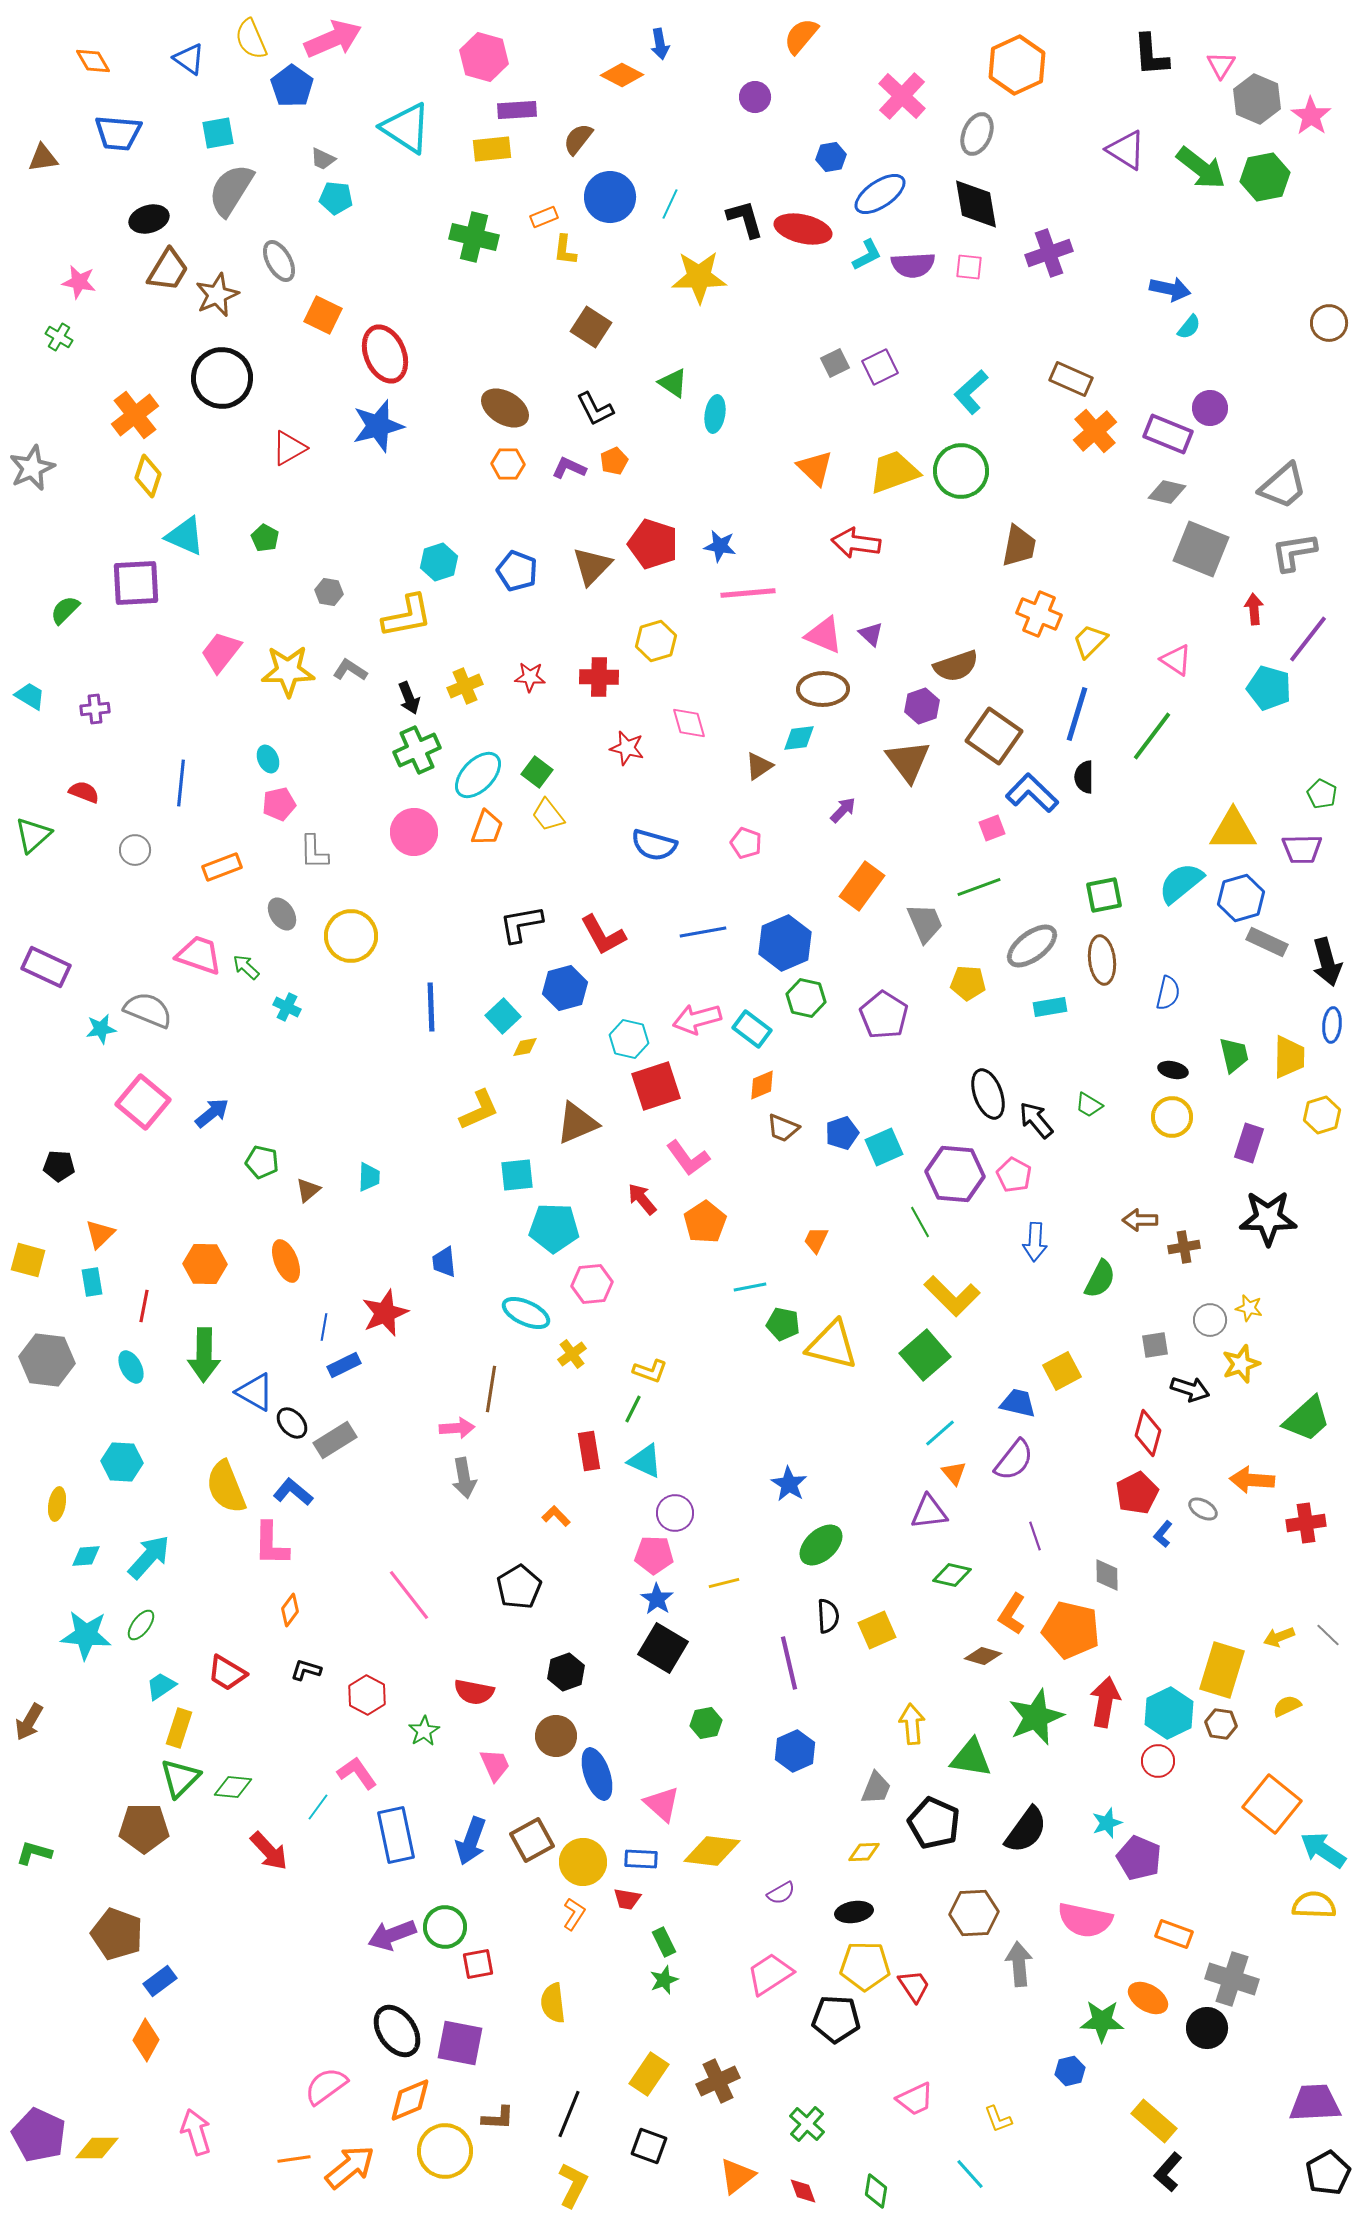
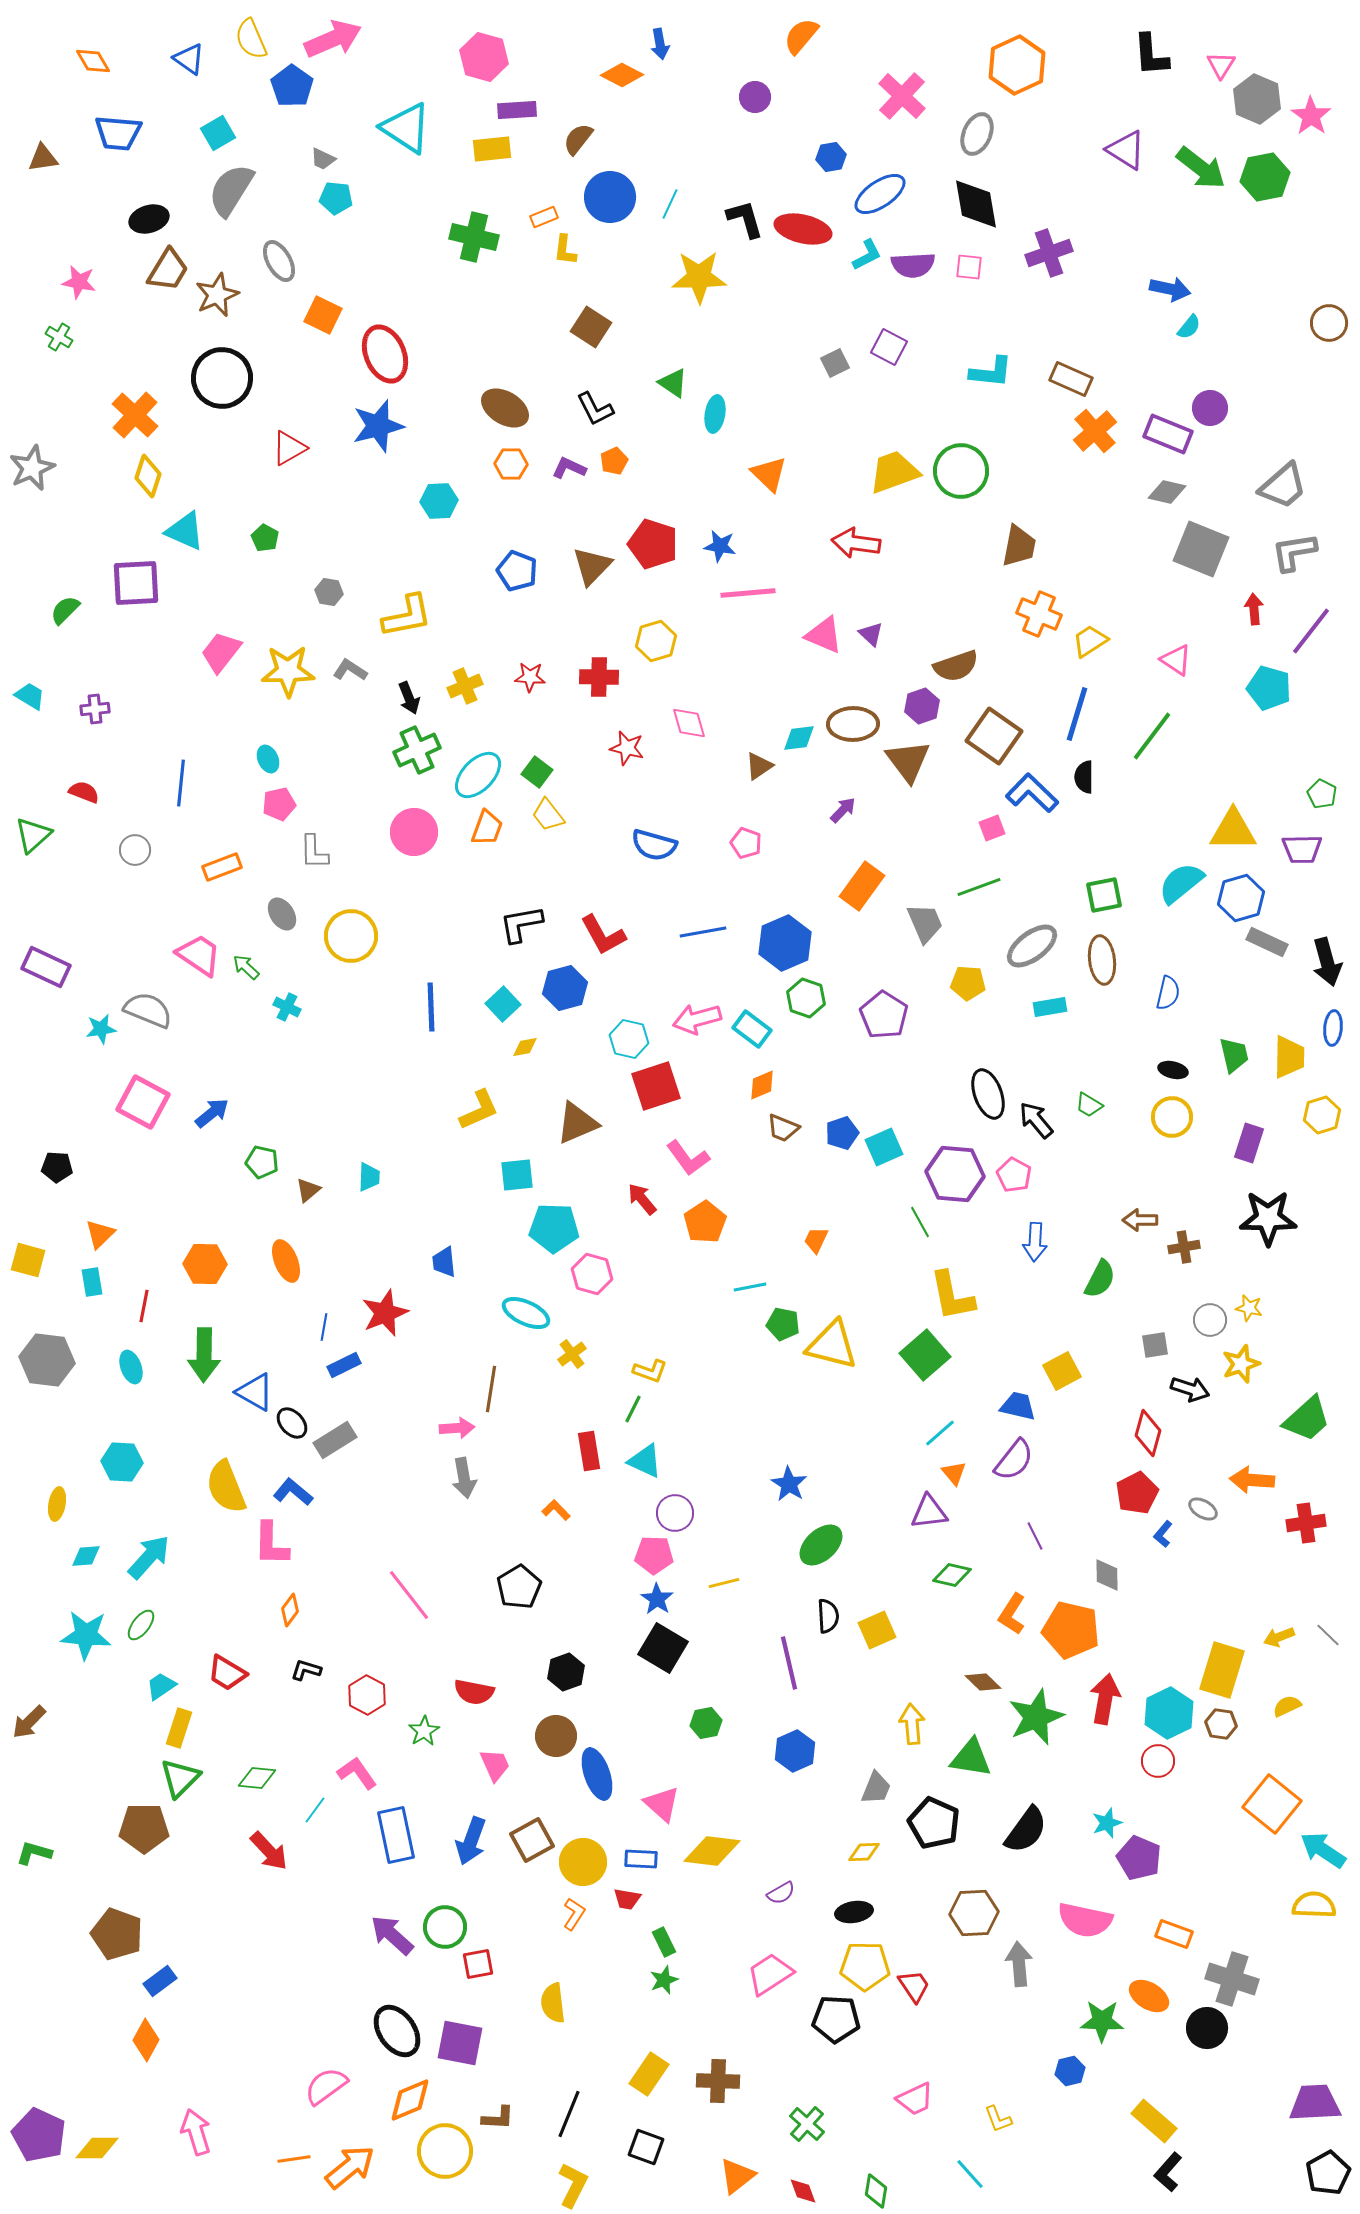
cyan square at (218, 133): rotated 20 degrees counterclockwise
purple square at (880, 367): moved 9 px right, 20 px up; rotated 36 degrees counterclockwise
cyan L-shape at (971, 392): moved 20 px right, 20 px up; rotated 132 degrees counterclockwise
orange cross at (135, 415): rotated 9 degrees counterclockwise
orange hexagon at (508, 464): moved 3 px right
orange triangle at (815, 468): moved 46 px left, 6 px down
cyan triangle at (185, 536): moved 5 px up
cyan hexagon at (439, 562): moved 61 px up; rotated 15 degrees clockwise
purple line at (1308, 639): moved 3 px right, 8 px up
yellow trapezoid at (1090, 641): rotated 12 degrees clockwise
brown ellipse at (823, 689): moved 30 px right, 35 px down
pink trapezoid at (199, 955): rotated 15 degrees clockwise
green hexagon at (806, 998): rotated 6 degrees clockwise
cyan square at (503, 1016): moved 12 px up
blue ellipse at (1332, 1025): moved 1 px right, 3 px down
pink square at (143, 1102): rotated 12 degrees counterclockwise
black pentagon at (59, 1166): moved 2 px left, 1 px down
pink hexagon at (592, 1284): moved 10 px up; rotated 21 degrees clockwise
yellow L-shape at (952, 1296): rotated 34 degrees clockwise
cyan ellipse at (131, 1367): rotated 8 degrees clockwise
blue trapezoid at (1018, 1403): moved 3 px down
orange L-shape at (556, 1516): moved 6 px up
purple line at (1035, 1536): rotated 8 degrees counterclockwise
brown diamond at (983, 1656): moved 26 px down; rotated 27 degrees clockwise
red arrow at (1105, 1702): moved 3 px up
brown arrow at (29, 1722): rotated 15 degrees clockwise
green diamond at (233, 1787): moved 24 px right, 9 px up
cyan line at (318, 1807): moved 3 px left, 3 px down
purple arrow at (392, 1935): rotated 63 degrees clockwise
orange ellipse at (1148, 1998): moved 1 px right, 2 px up
brown cross at (718, 2081): rotated 27 degrees clockwise
black square at (649, 2146): moved 3 px left, 1 px down
